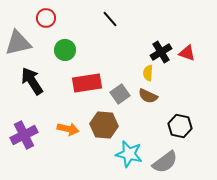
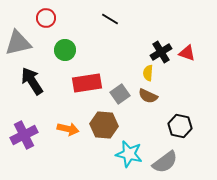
black line: rotated 18 degrees counterclockwise
